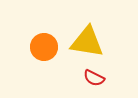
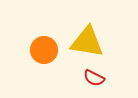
orange circle: moved 3 px down
